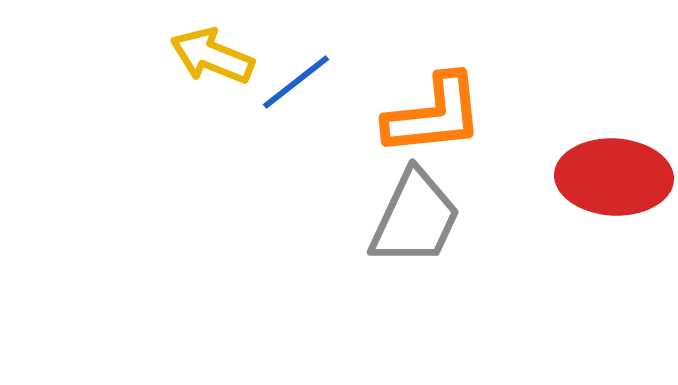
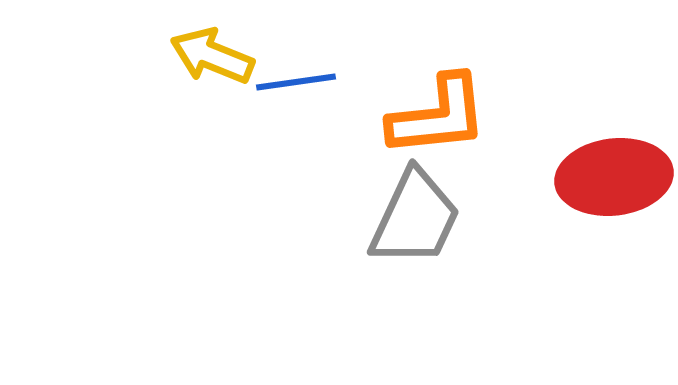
blue line: rotated 30 degrees clockwise
orange L-shape: moved 4 px right, 1 px down
red ellipse: rotated 10 degrees counterclockwise
